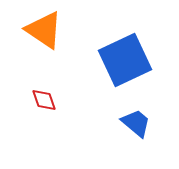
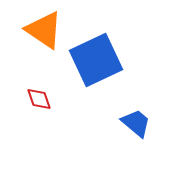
blue square: moved 29 px left
red diamond: moved 5 px left, 1 px up
